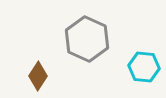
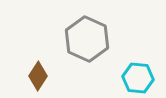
cyan hexagon: moved 6 px left, 11 px down
